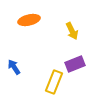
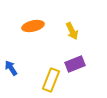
orange ellipse: moved 4 px right, 6 px down
blue arrow: moved 3 px left, 1 px down
yellow rectangle: moved 3 px left, 2 px up
